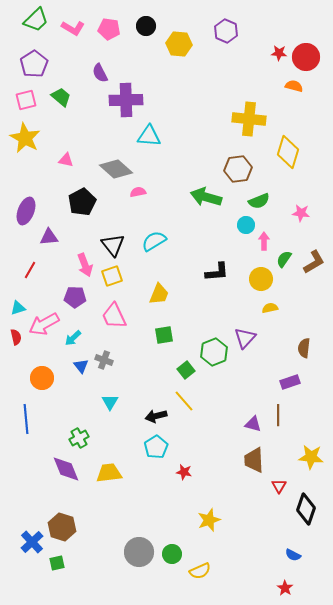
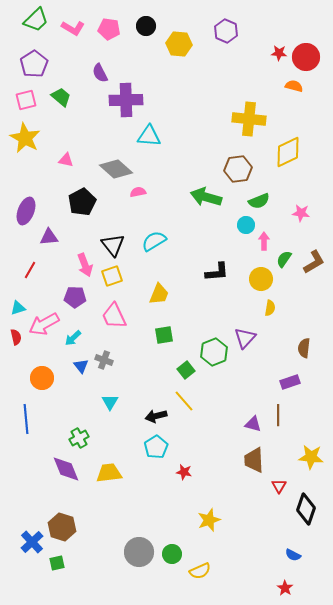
yellow diamond at (288, 152): rotated 48 degrees clockwise
yellow semicircle at (270, 308): rotated 112 degrees clockwise
